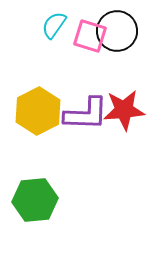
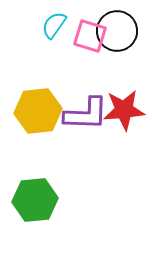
yellow hexagon: rotated 21 degrees clockwise
